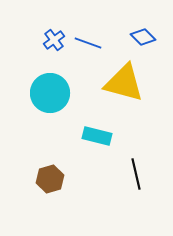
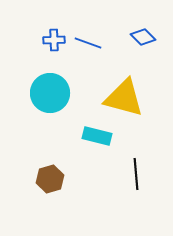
blue cross: rotated 35 degrees clockwise
yellow triangle: moved 15 px down
black line: rotated 8 degrees clockwise
